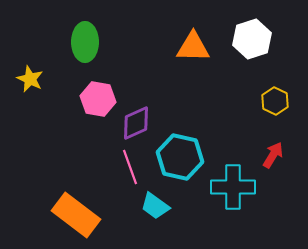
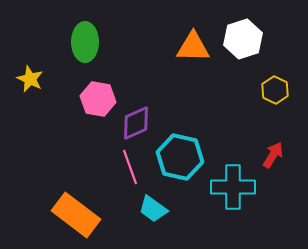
white hexagon: moved 9 px left
yellow hexagon: moved 11 px up
cyan trapezoid: moved 2 px left, 3 px down
